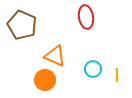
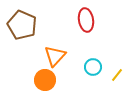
red ellipse: moved 3 px down
orange triangle: rotated 50 degrees clockwise
cyan circle: moved 2 px up
yellow line: rotated 40 degrees clockwise
